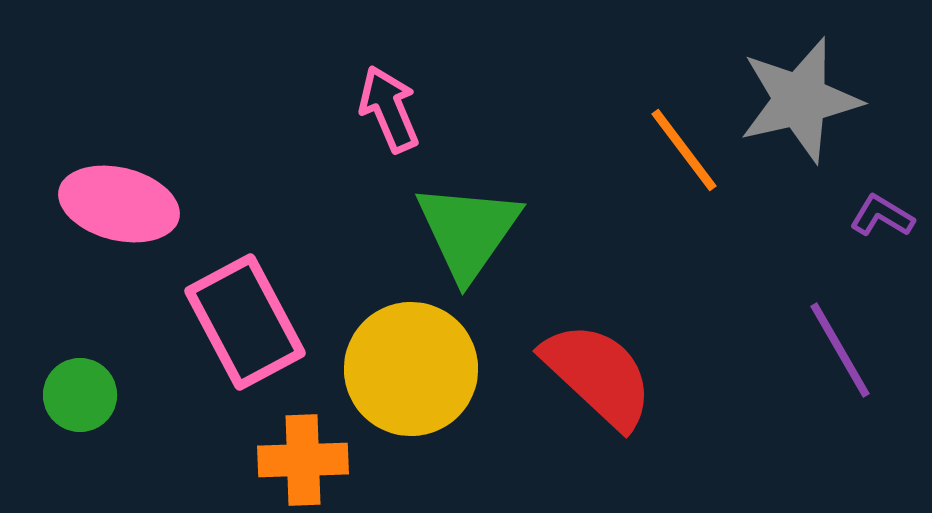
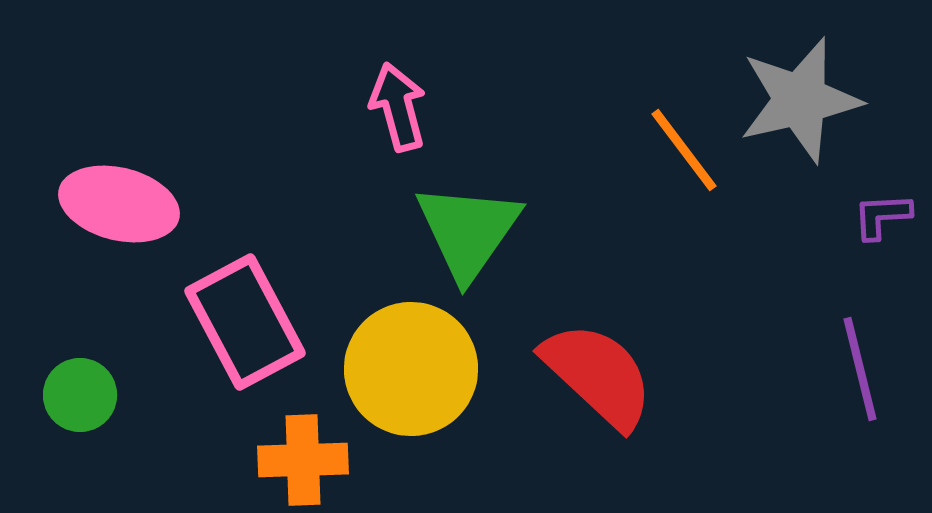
pink arrow: moved 9 px right, 2 px up; rotated 8 degrees clockwise
purple L-shape: rotated 34 degrees counterclockwise
purple line: moved 20 px right, 19 px down; rotated 16 degrees clockwise
